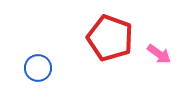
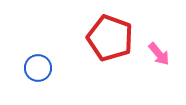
pink arrow: rotated 15 degrees clockwise
